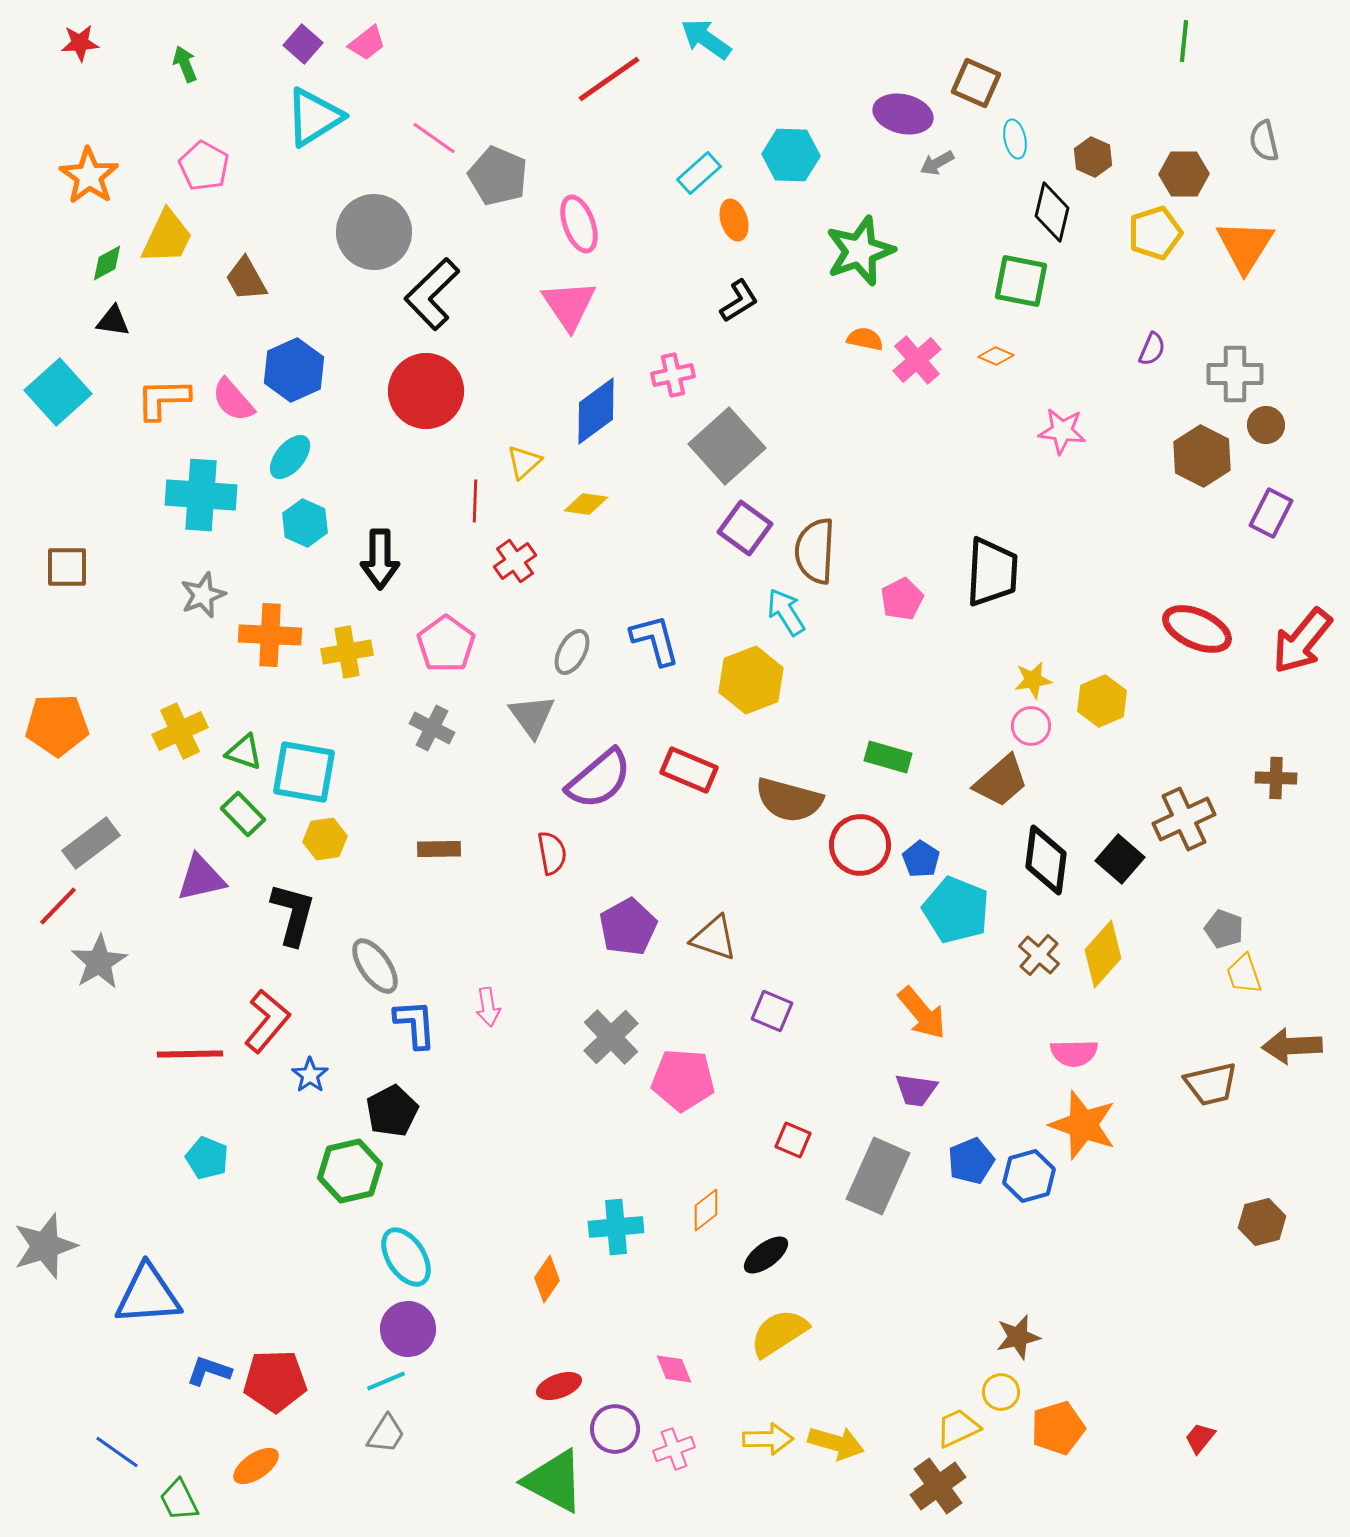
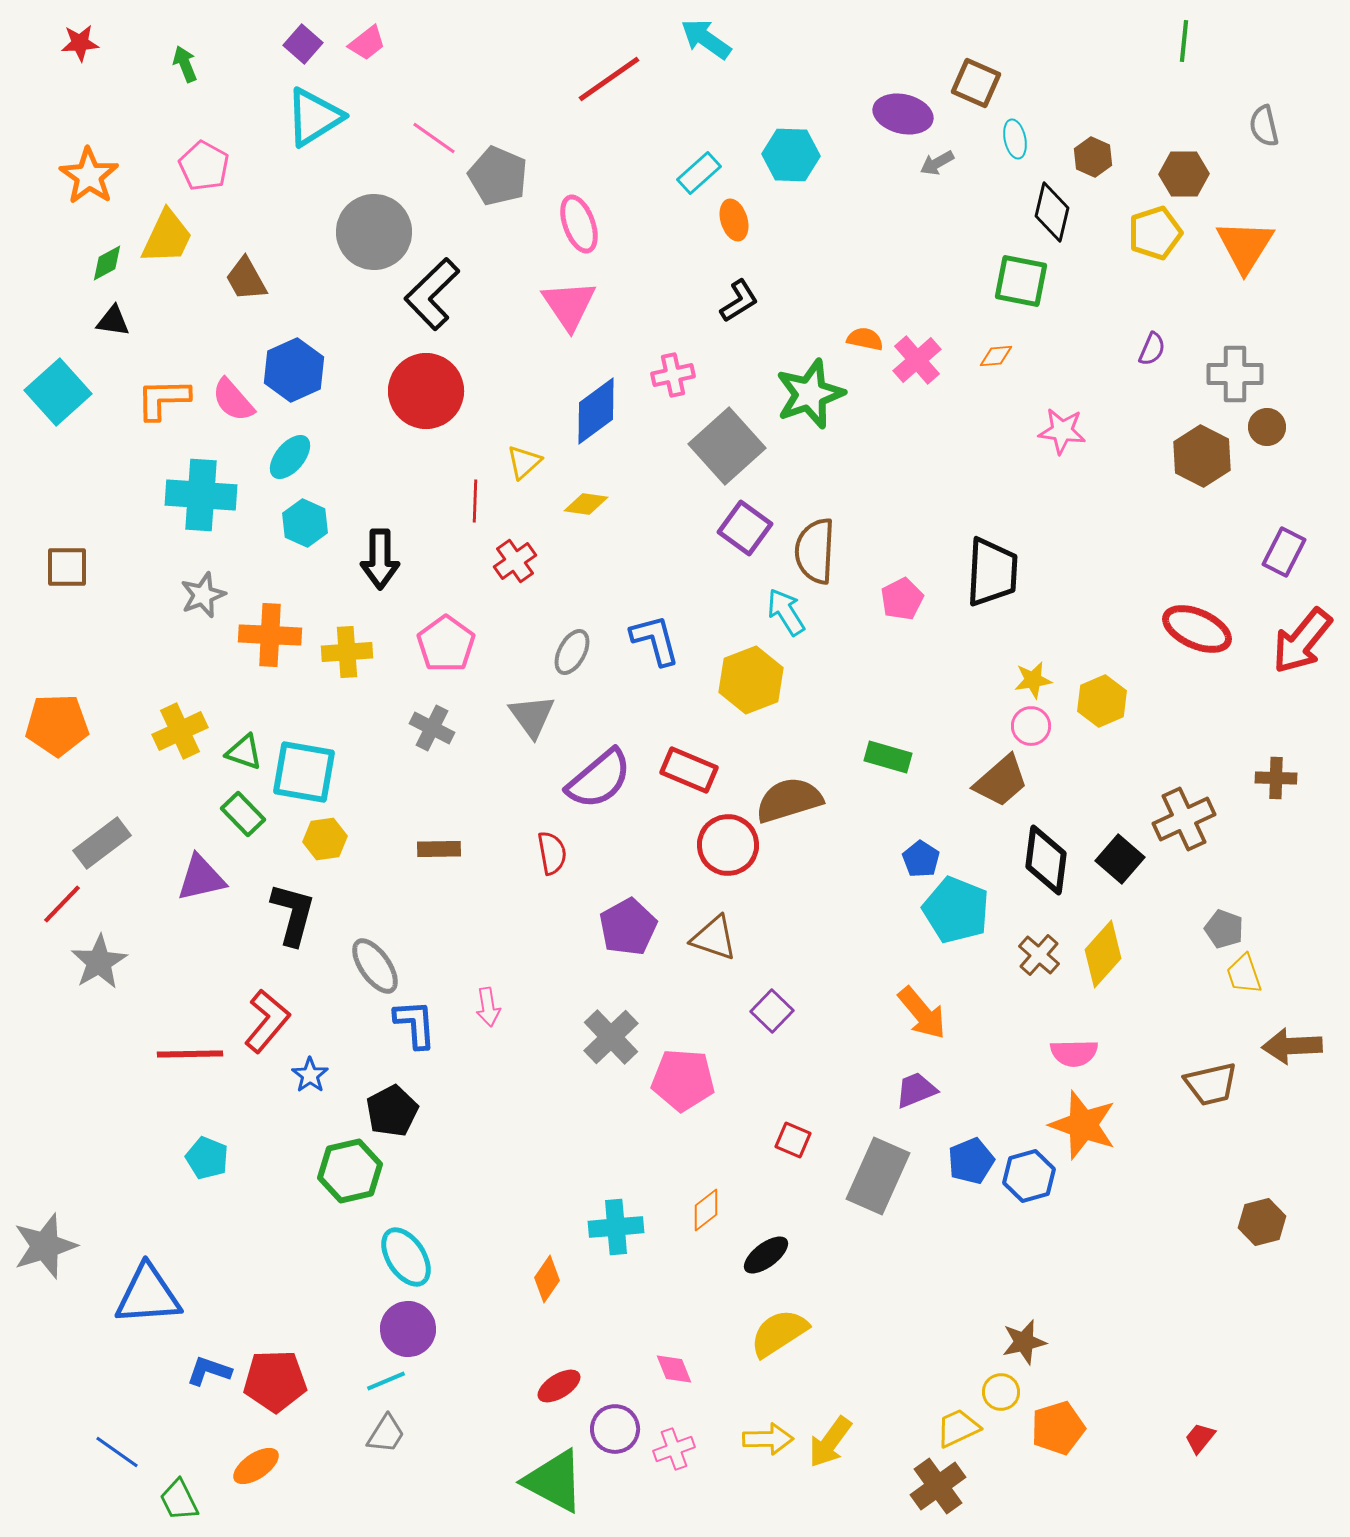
gray semicircle at (1264, 141): moved 15 px up
green star at (860, 251): moved 50 px left, 143 px down
orange diamond at (996, 356): rotated 28 degrees counterclockwise
brown circle at (1266, 425): moved 1 px right, 2 px down
purple rectangle at (1271, 513): moved 13 px right, 39 px down
yellow cross at (347, 652): rotated 6 degrees clockwise
brown semicircle at (789, 800): rotated 148 degrees clockwise
gray rectangle at (91, 843): moved 11 px right
red circle at (860, 845): moved 132 px left
red line at (58, 906): moved 4 px right, 2 px up
purple square at (772, 1011): rotated 21 degrees clockwise
purple trapezoid at (916, 1090): rotated 150 degrees clockwise
brown star at (1018, 1337): moved 6 px right, 5 px down
red ellipse at (559, 1386): rotated 12 degrees counterclockwise
yellow arrow at (836, 1443): moved 6 px left, 1 px up; rotated 110 degrees clockwise
